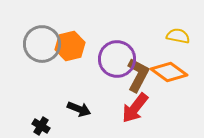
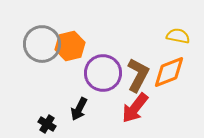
purple circle: moved 14 px left, 14 px down
orange diamond: rotated 57 degrees counterclockwise
black arrow: rotated 95 degrees clockwise
black cross: moved 6 px right, 2 px up
